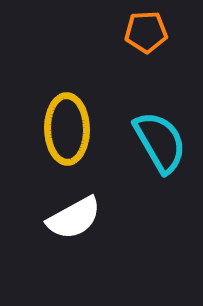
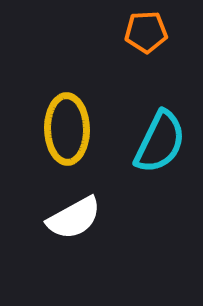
cyan semicircle: rotated 56 degrees clockwise
